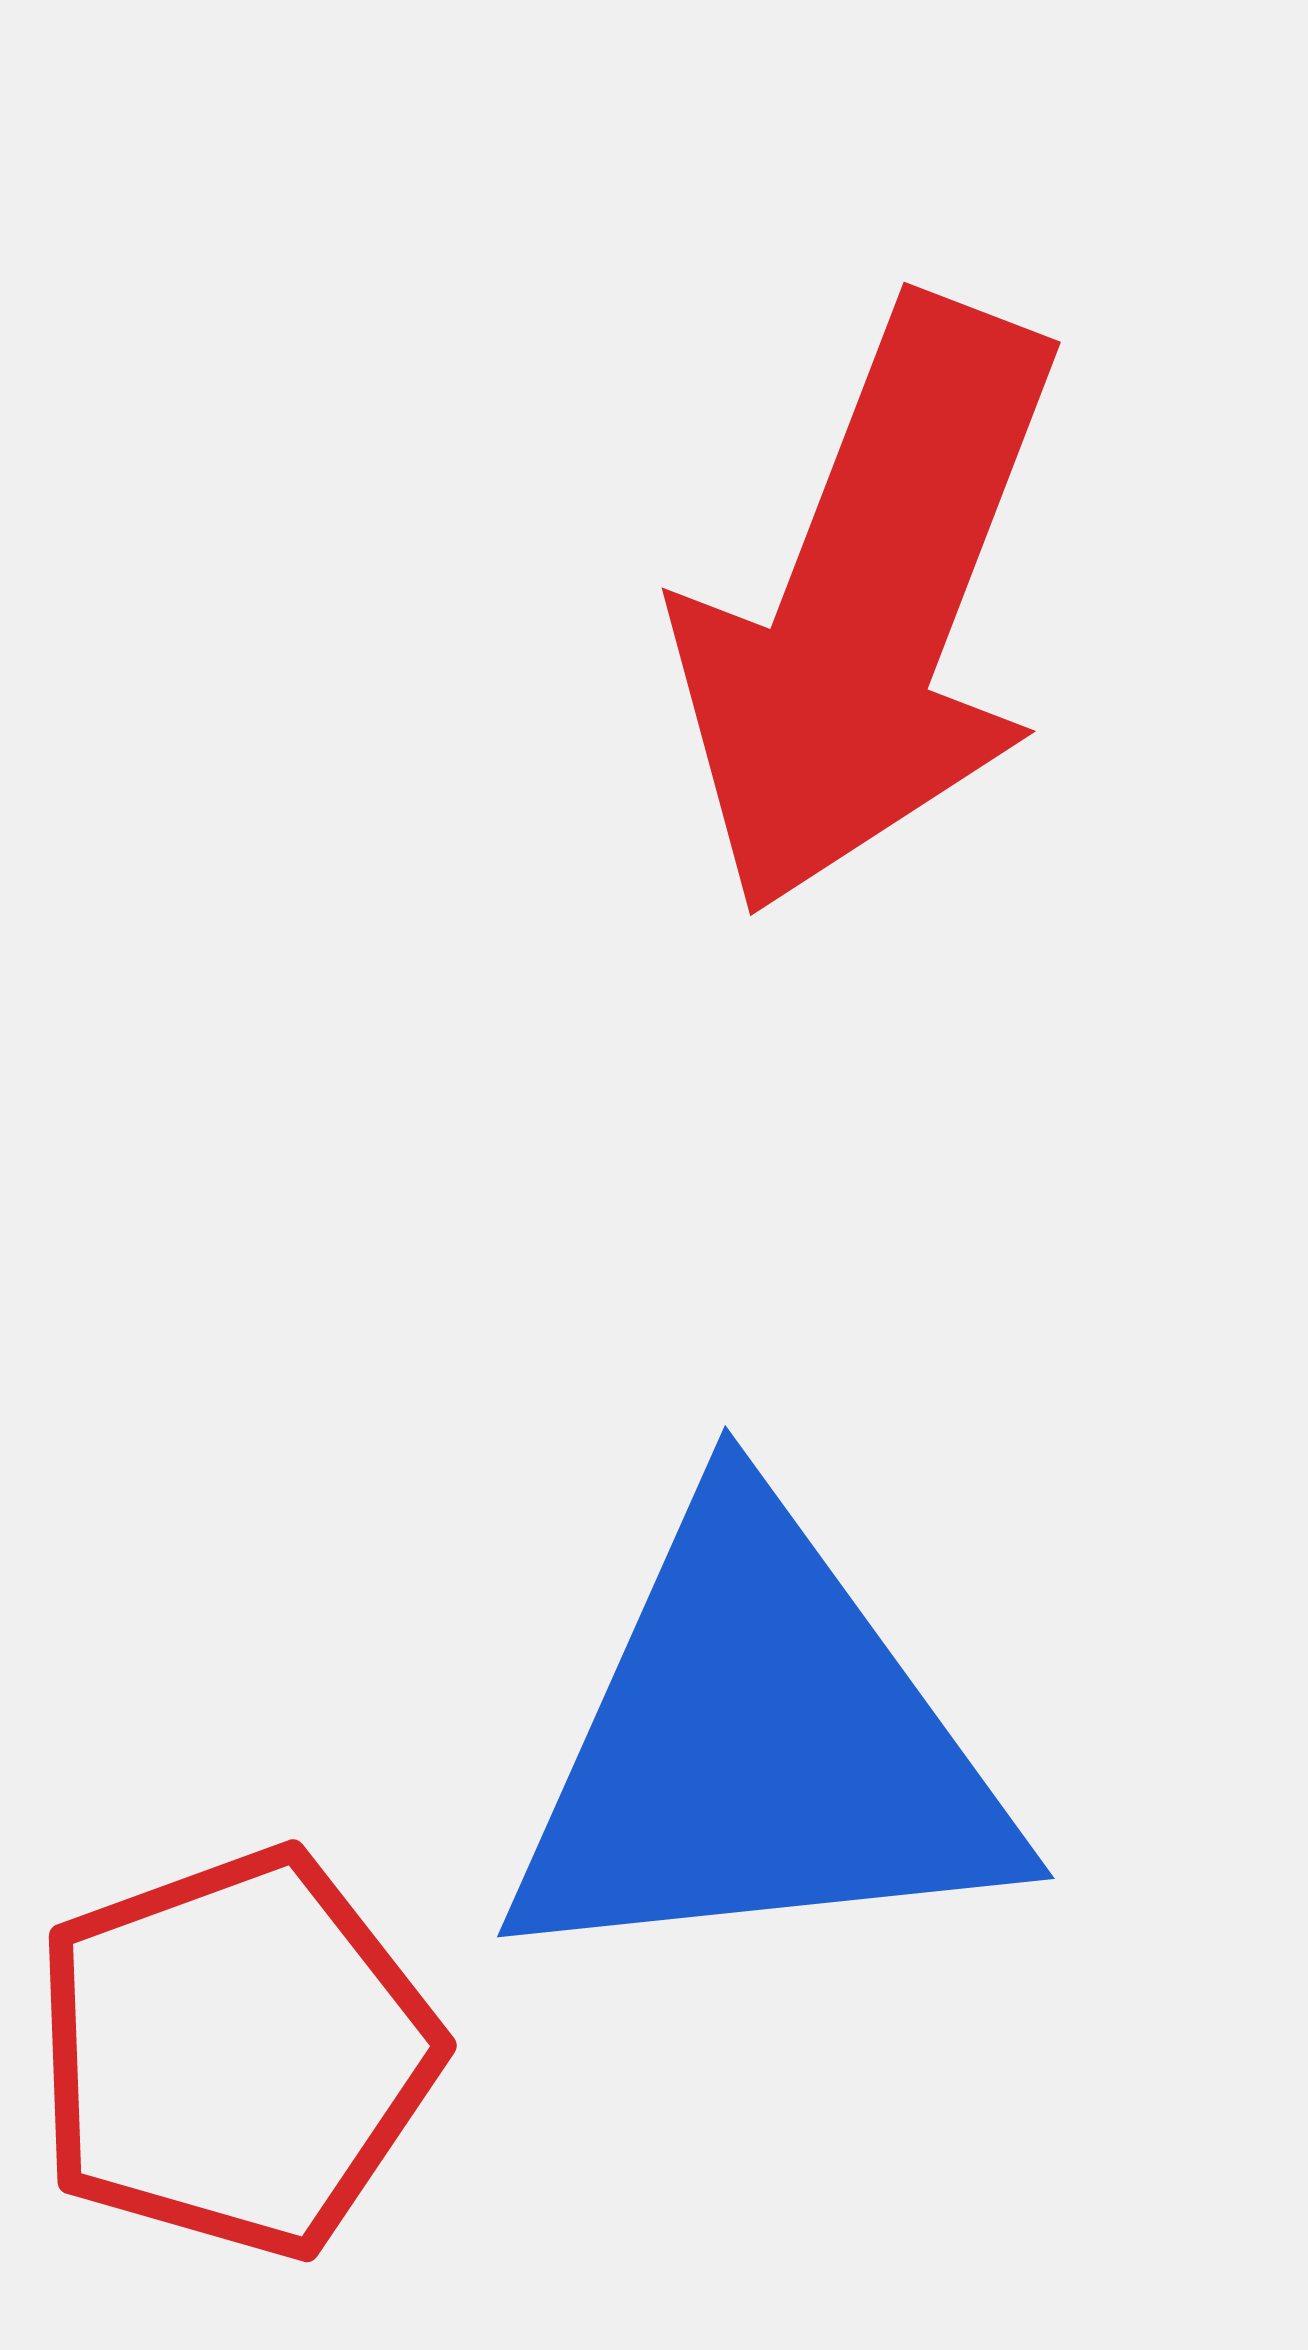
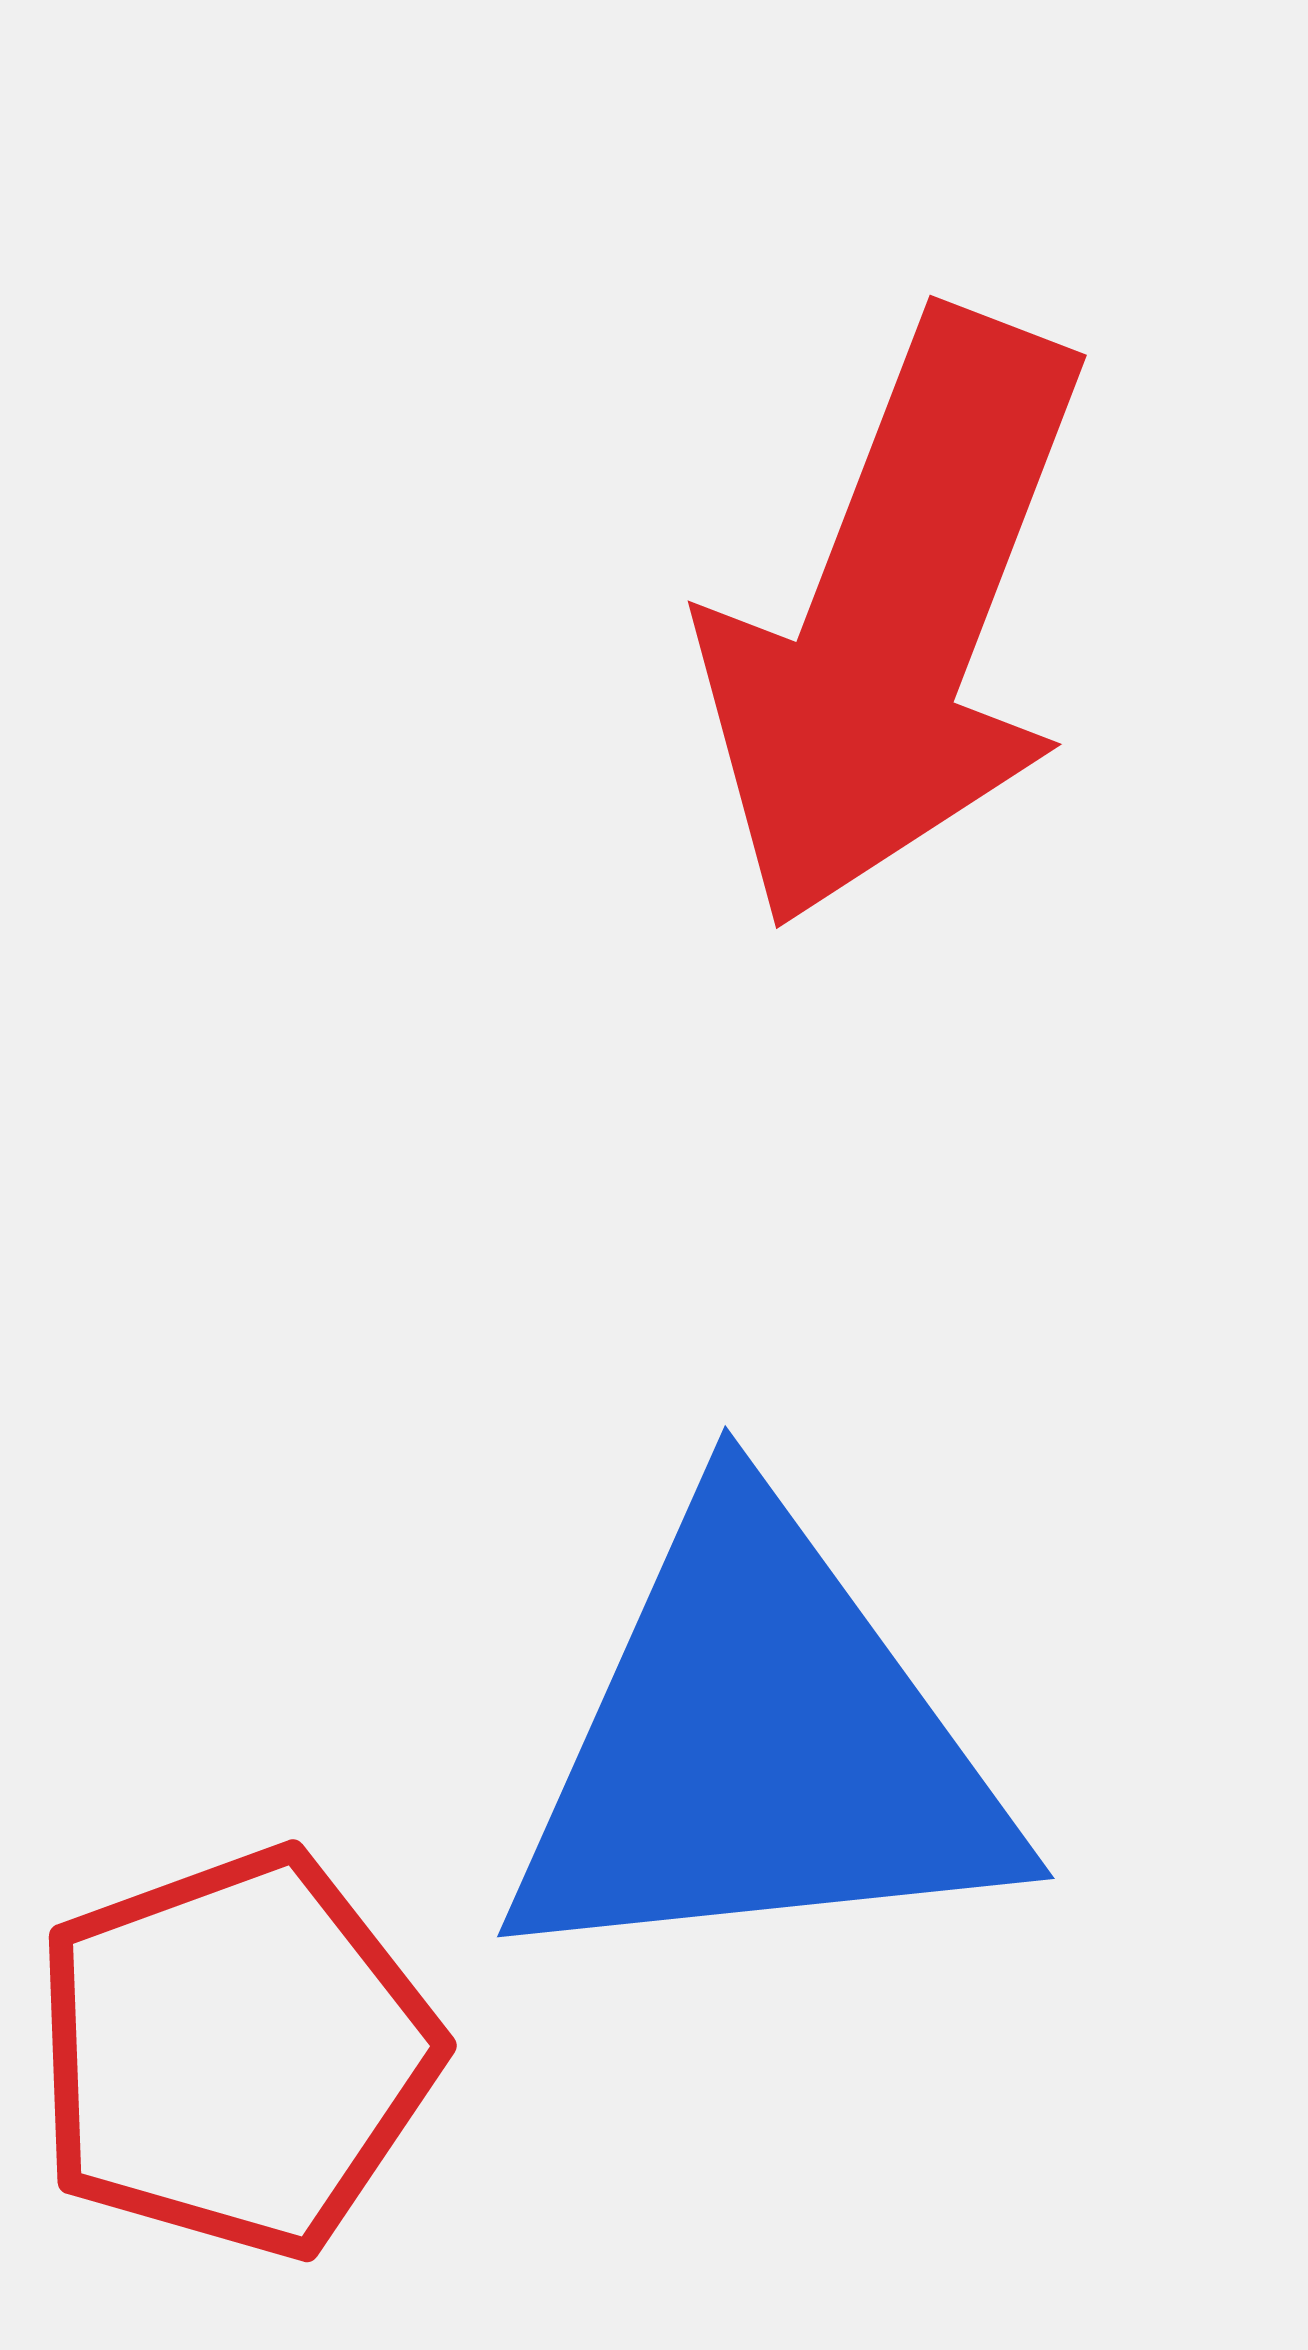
red arrow: moved 26 px right, 13 px down
